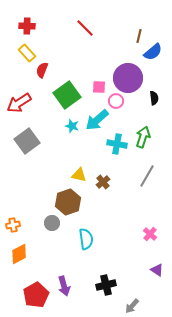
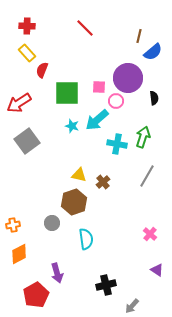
green square: moved 2 px up; rotated 36 degrees clockwise
brown hexagon: moved 6 px right
purple arrow: moved 7 px left, 13 px up
